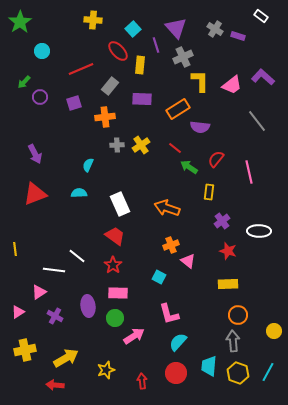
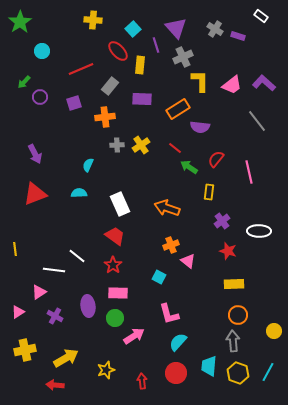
purple L-shape at (263, 77): moved 1 px right, 6 px down
yellow rectangle at (228, 284): moved 6 px right
